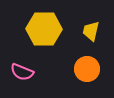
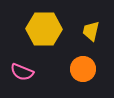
orange circle: moved 4 px left
